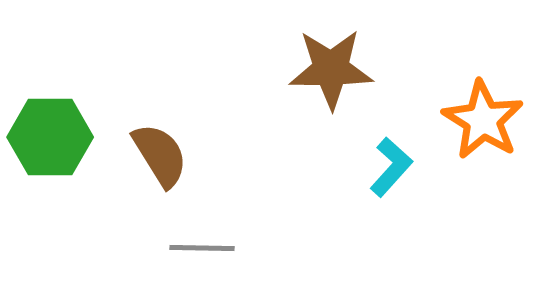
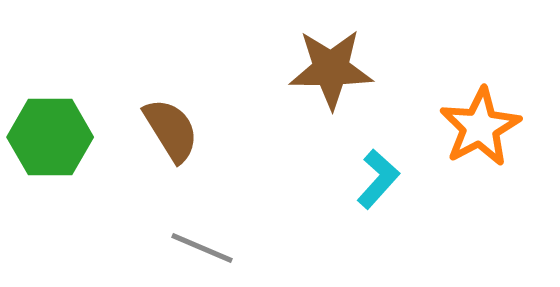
orange star: moved 3 px left, 7 px down; rotated 12 degrees clockwise
brown semicircle: moved 11 px right, 25 px up
cyan L-shape: moved 13 px left, 12 px down
gray line: rotated 22 degrees clockwise
